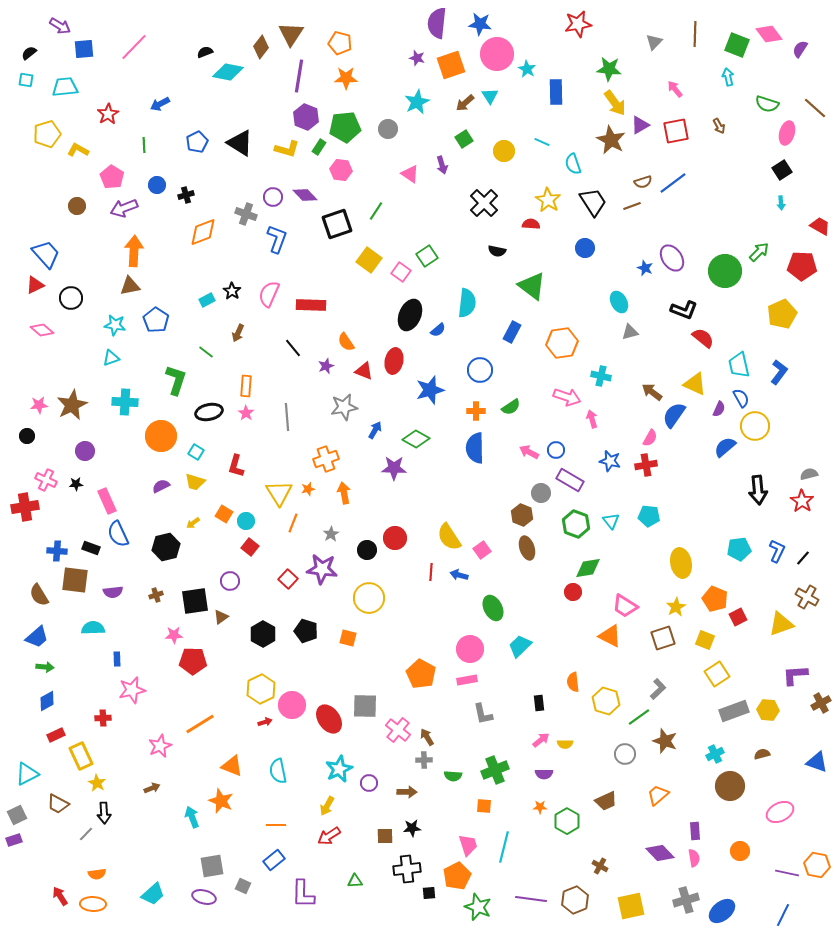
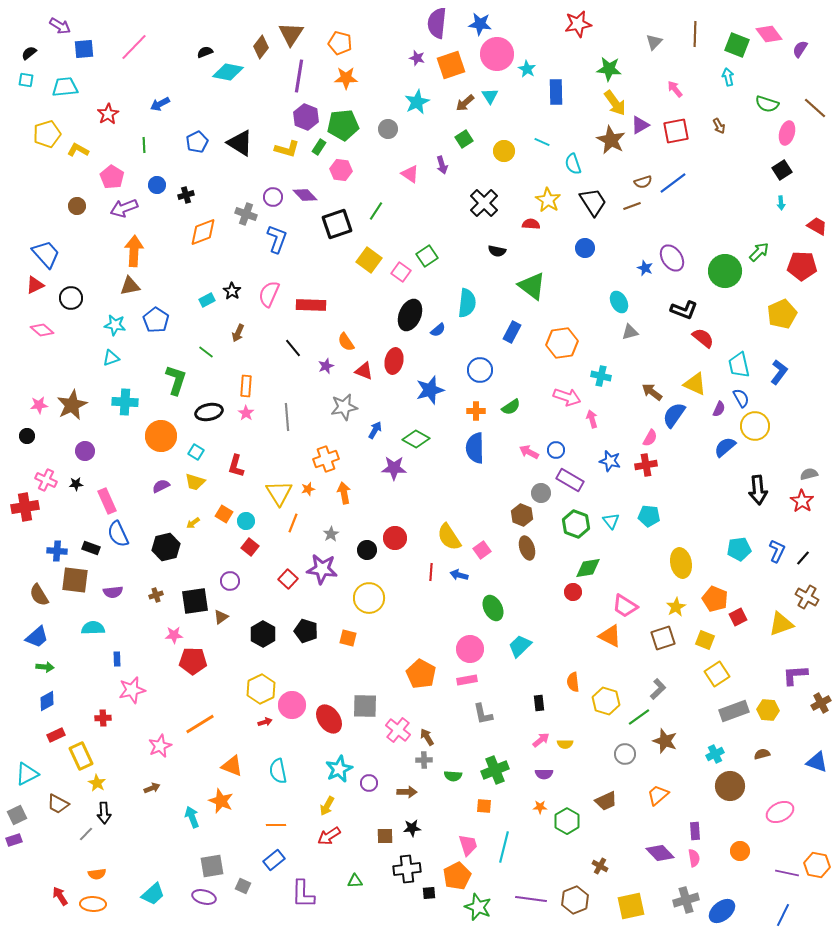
green pentagon at (345, 127): moved 2 px left, 2 px up
red trapezoid at (820, 226): moved 3 px left
